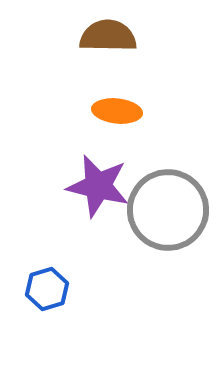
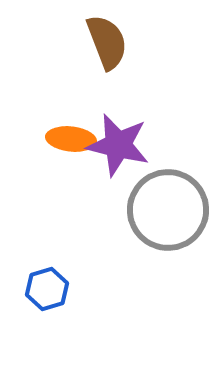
brown semicircle: moved 1 px left, 6 px down; rotated 68 degrees clockwise
orange ellipse: moved 46 px left, 28 px down
purple star: moved 20 px right, 41 px up
